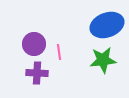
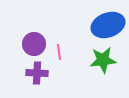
blue ellipse: moved 1 px right
